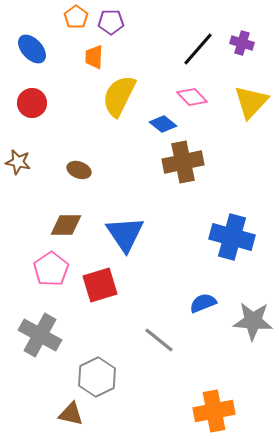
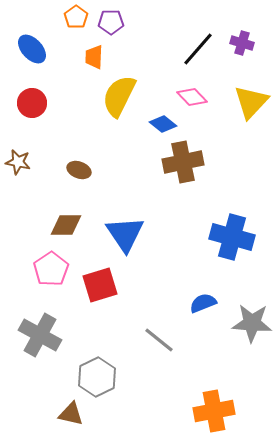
gray star: moved 1 px left, 2 px down
